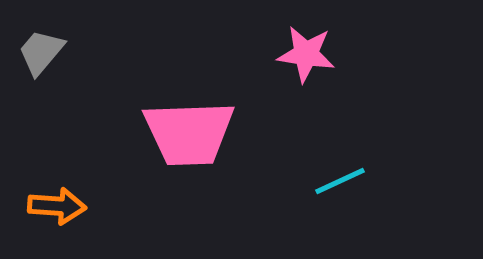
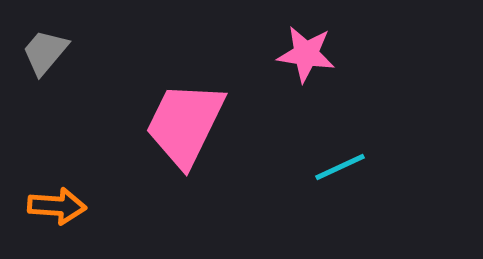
gray trapezoid: moved 4 px right
pink trapezoid: moved 4 px left, 9 px up; rotated 118 degrees clockwise
cyan line: moved 14 px up
